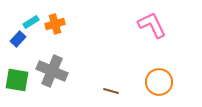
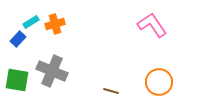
pink L-shape: rotated 8 degrees counterclockwise
